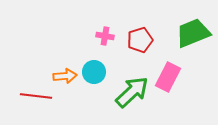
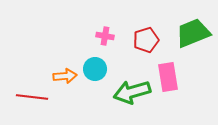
red pentagon: moved 6 px right
cyan circle: moved 1 px right, 3 px up
pink rectangle: rotated 36 degrees counterclockwise
green arrow: rotated 153 degrees counterclockwise
red line: moved 4 px left, 1 px down
